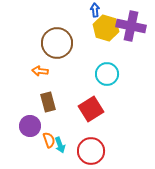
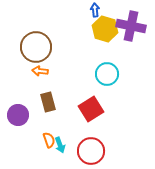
yellow hexagon: moved 1 px left, 1 px down
brown circle: moved 21 px left, 4 px down
purple circle: moved 12 px left, 11 px up
